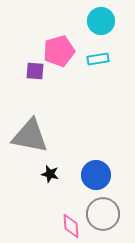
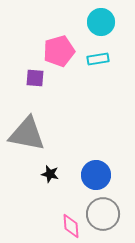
cyan circle: moved 1 px down
purple square: moved 7 px down
gray triangle: moved 3 px left, 2 px up
